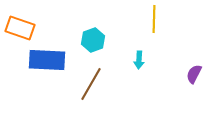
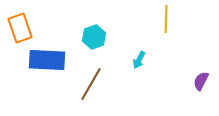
yellow line: moved 12 px right
orange rectangle: rotated 52 degrees clockwise
cyan hexagon: moved 1 px right, 3 px up
cyan arrow: rotated 24 degrees clockwise
purple semicircle: moved 7 px right, 7 px down
